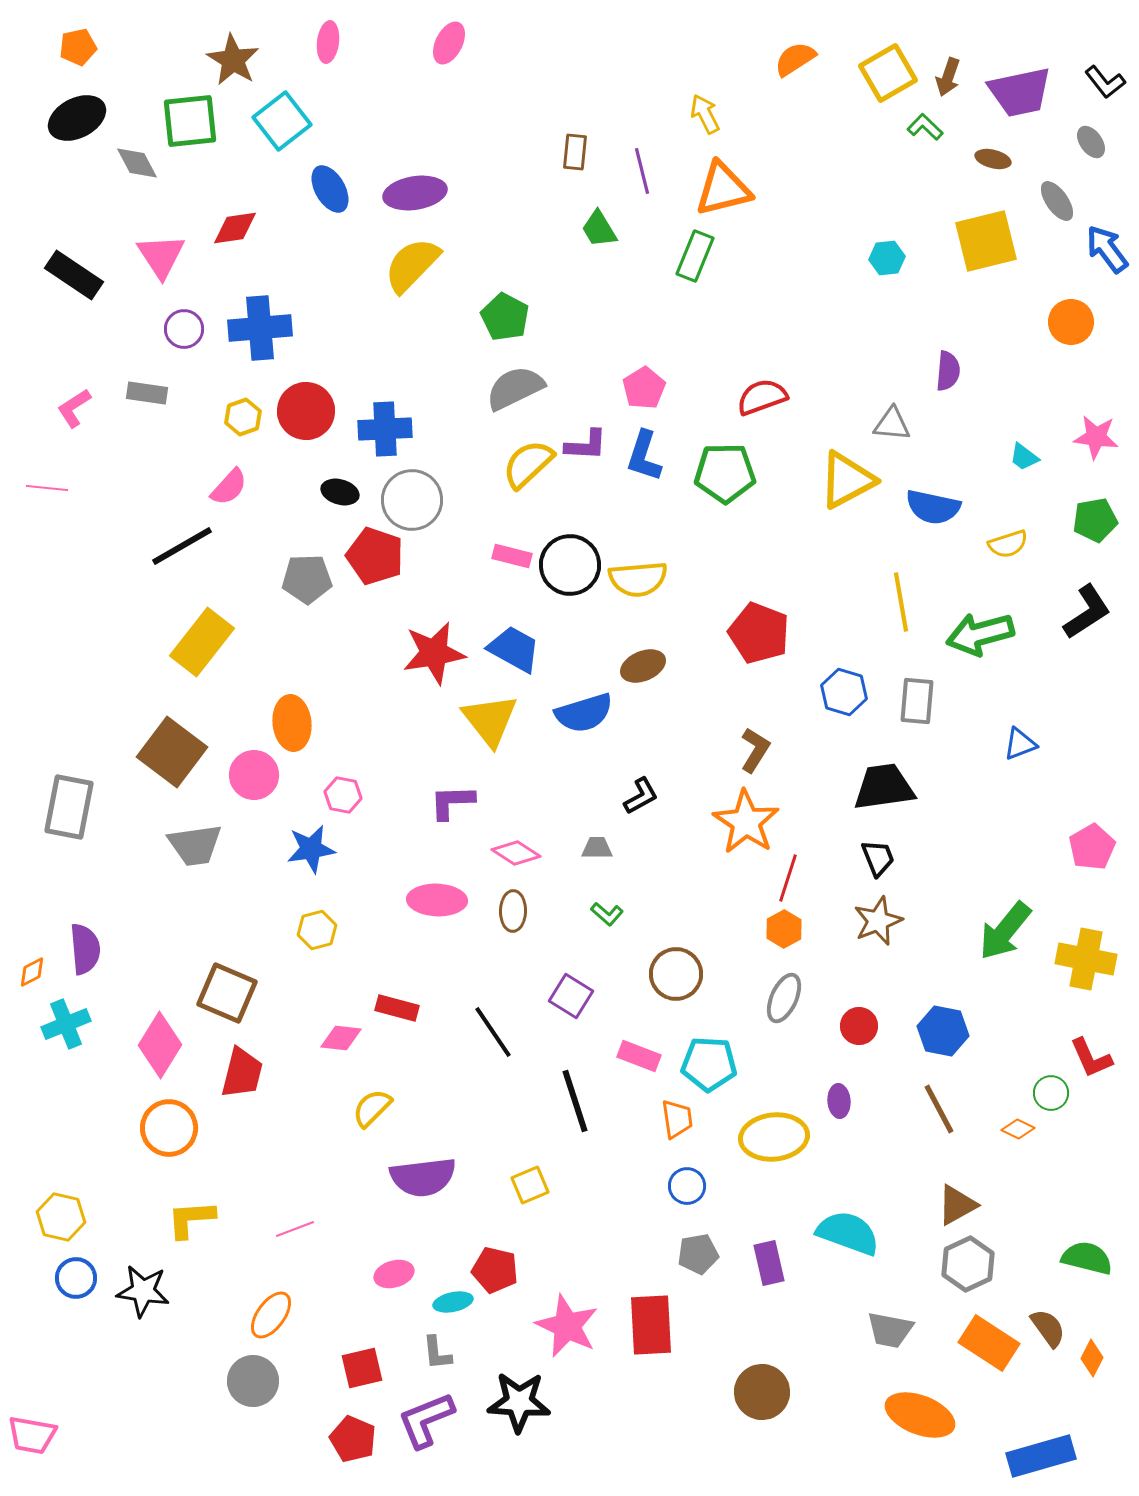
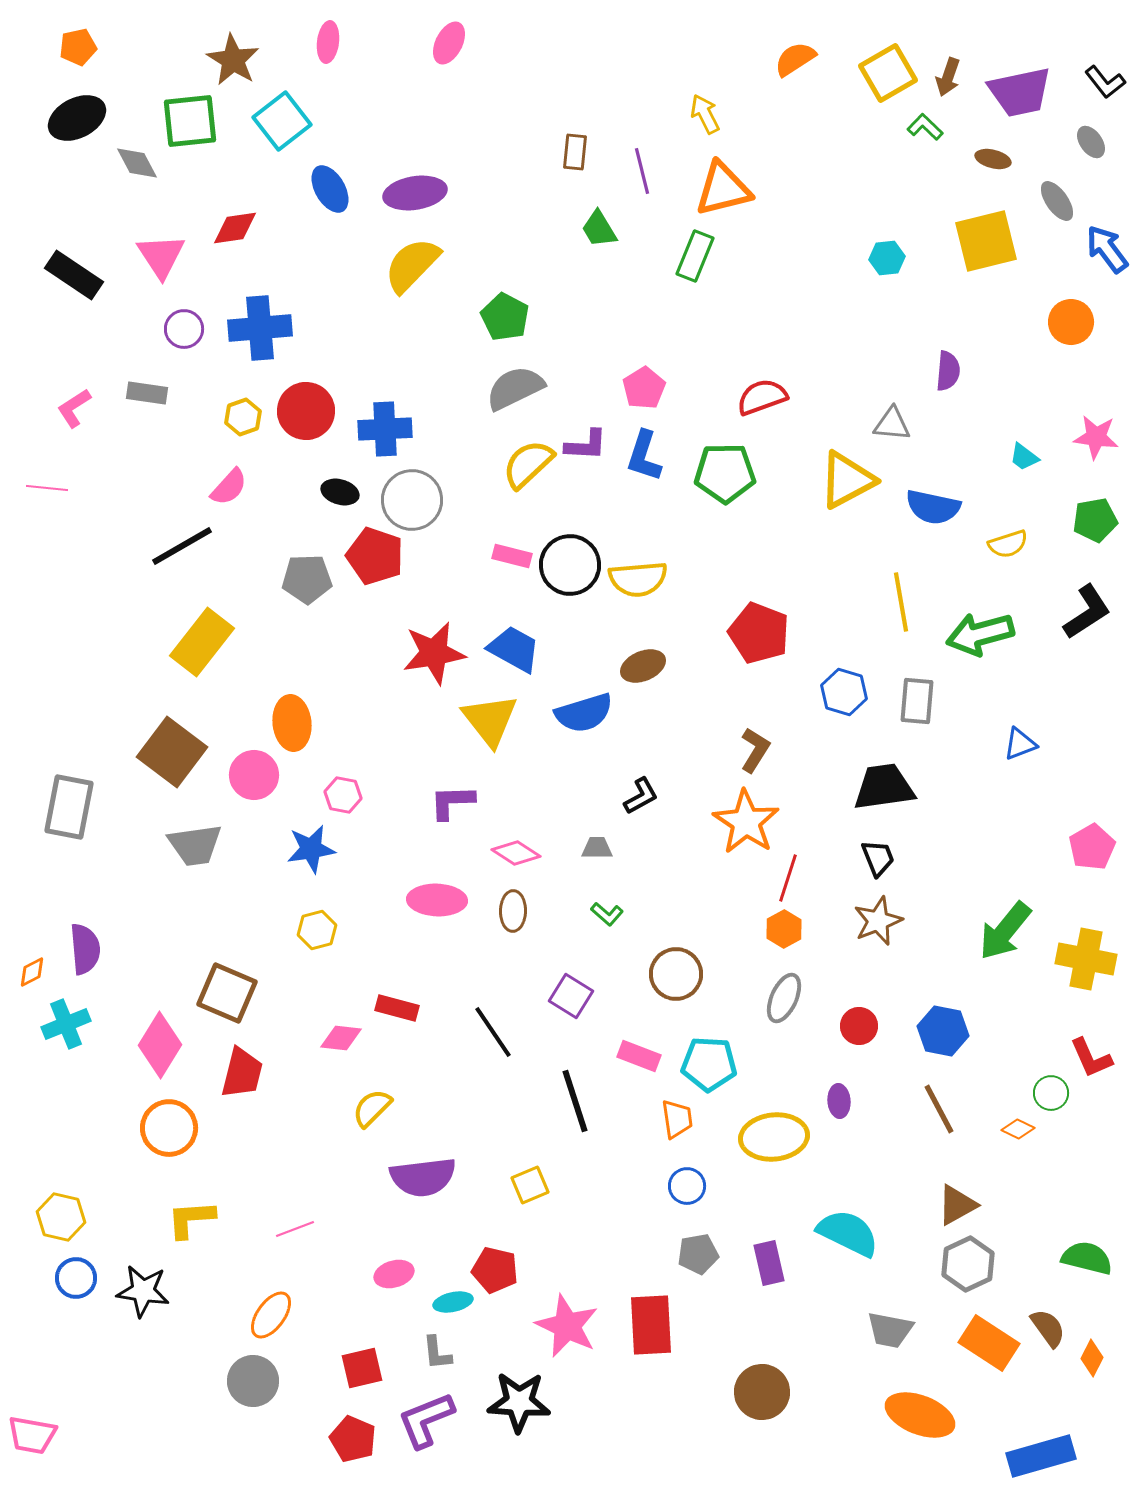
cyan semicircle at (848, 1233): rotated 6 degrees clockwise
